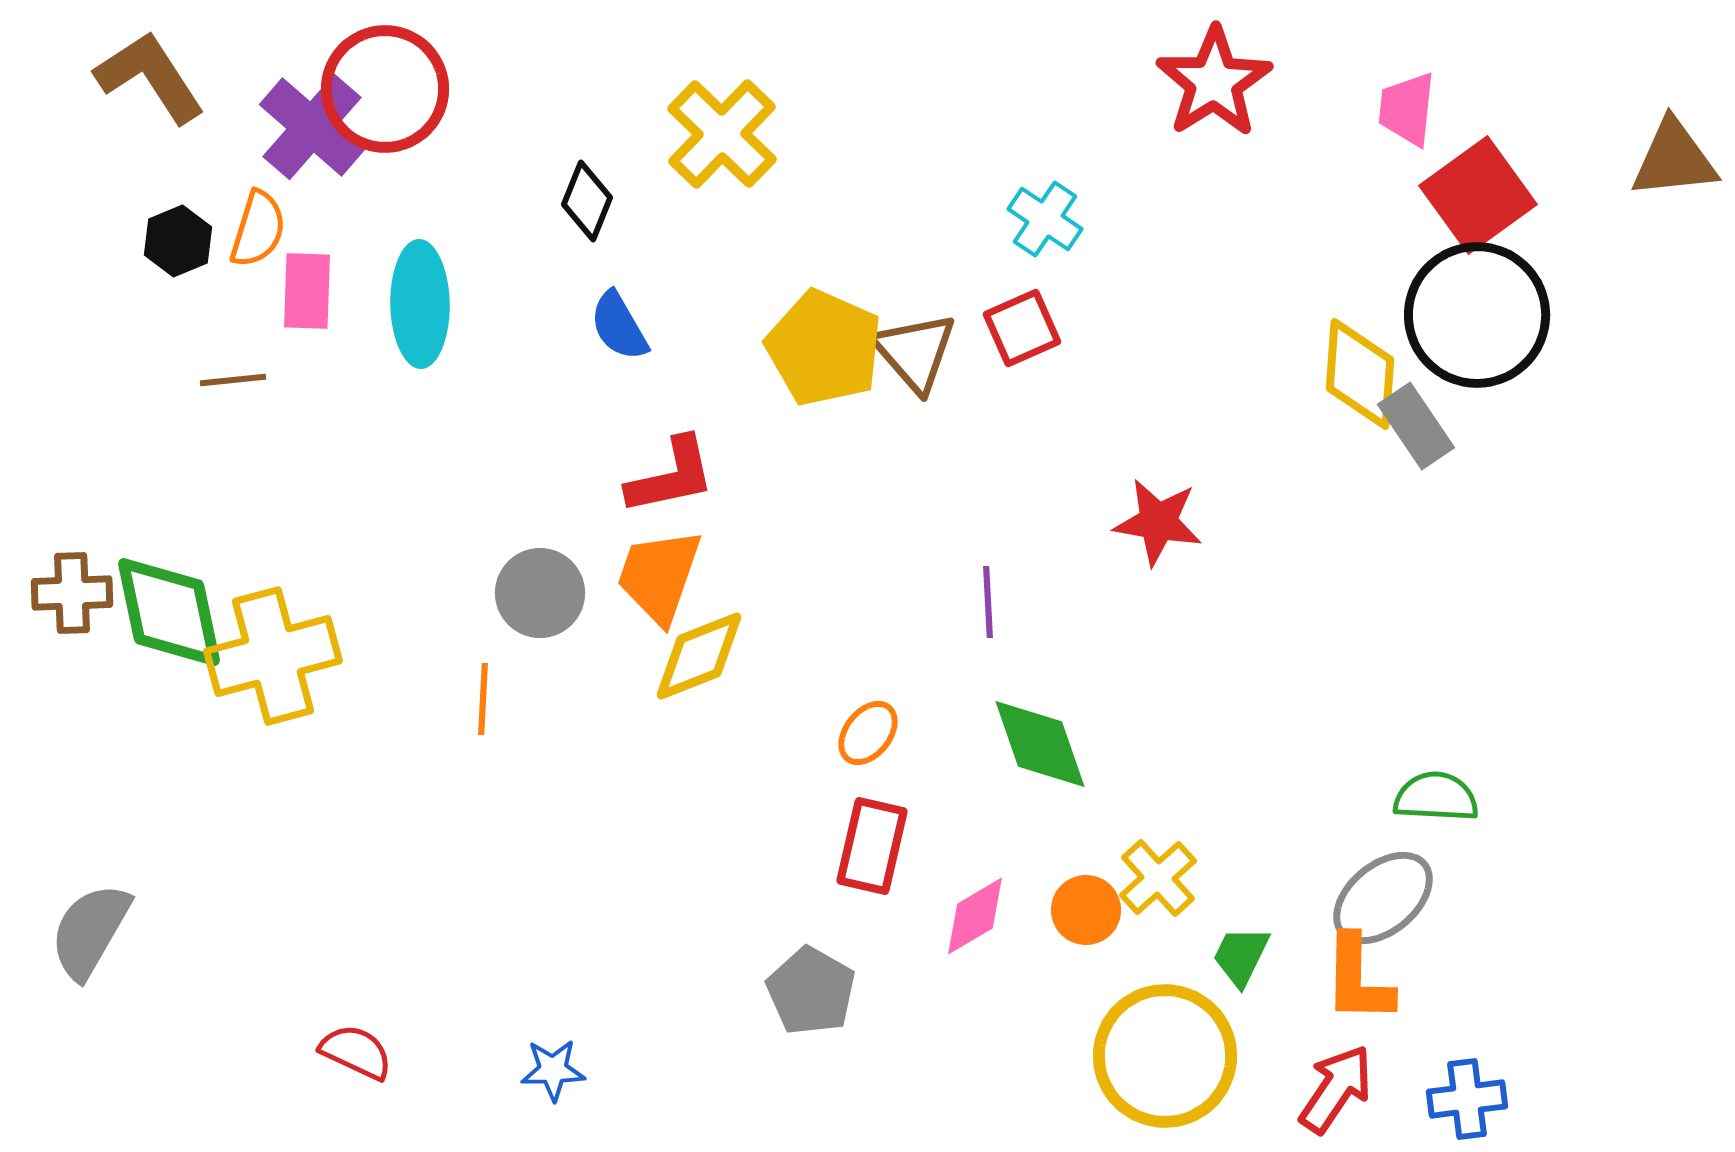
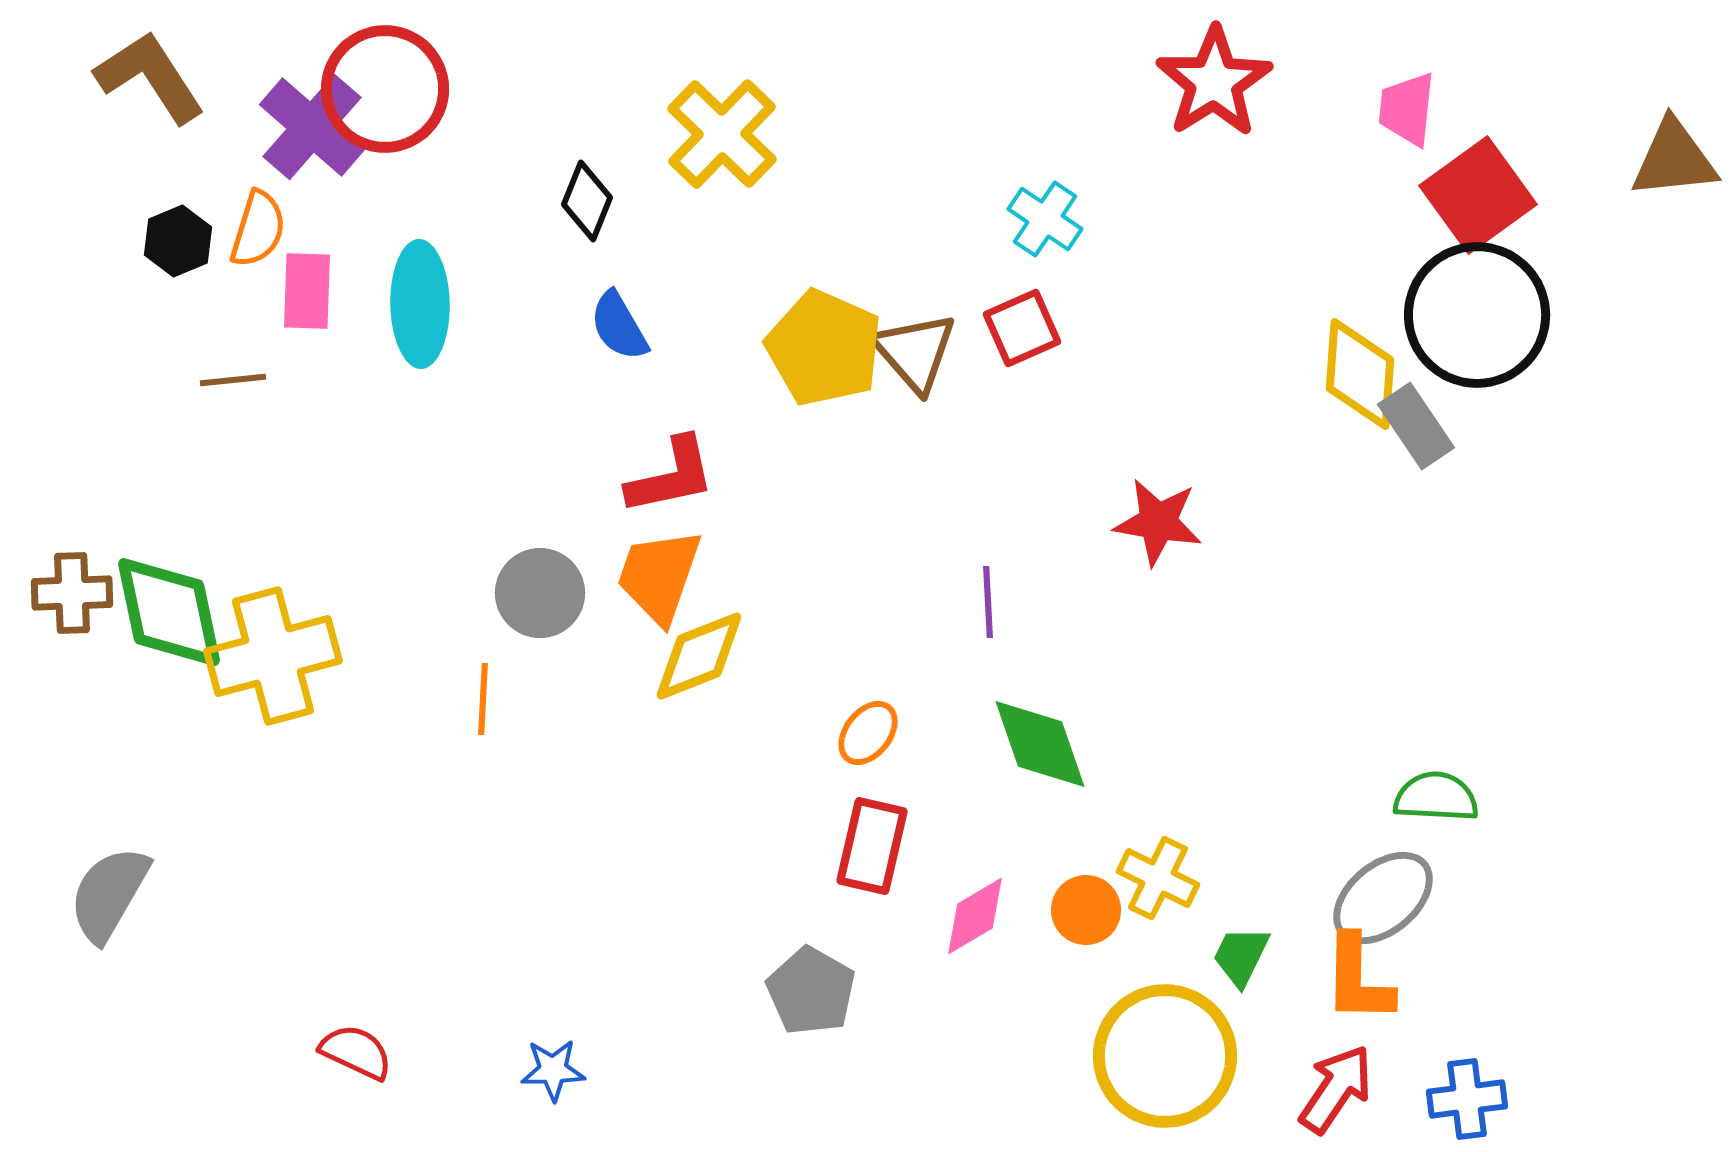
yellow cross at (1158, 878): rotated 22 degrees counterclockwise
gray semicircle at (90, 931): moved 19 px right, 37 px up
